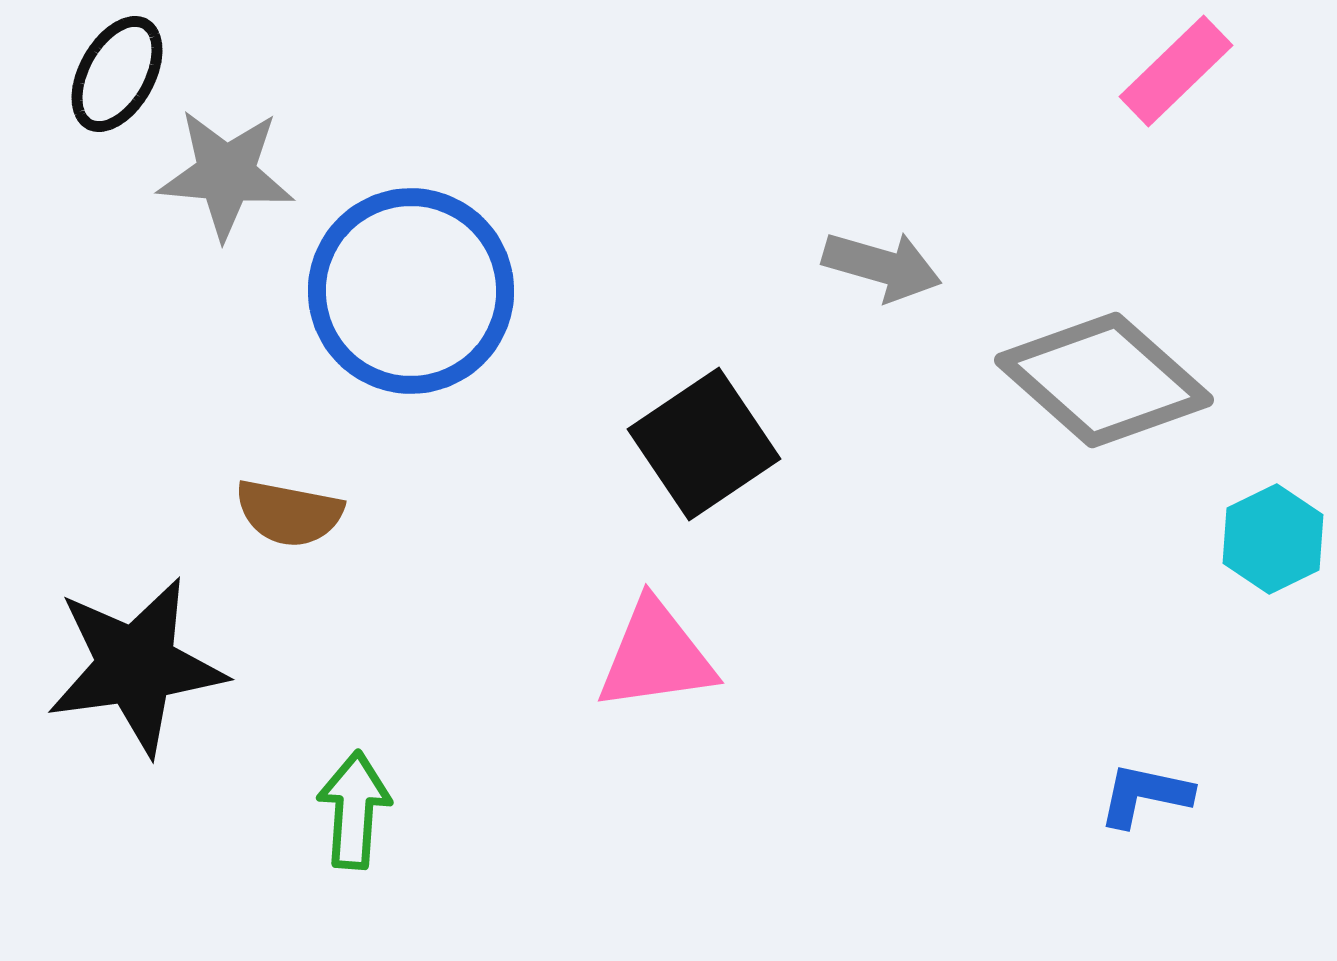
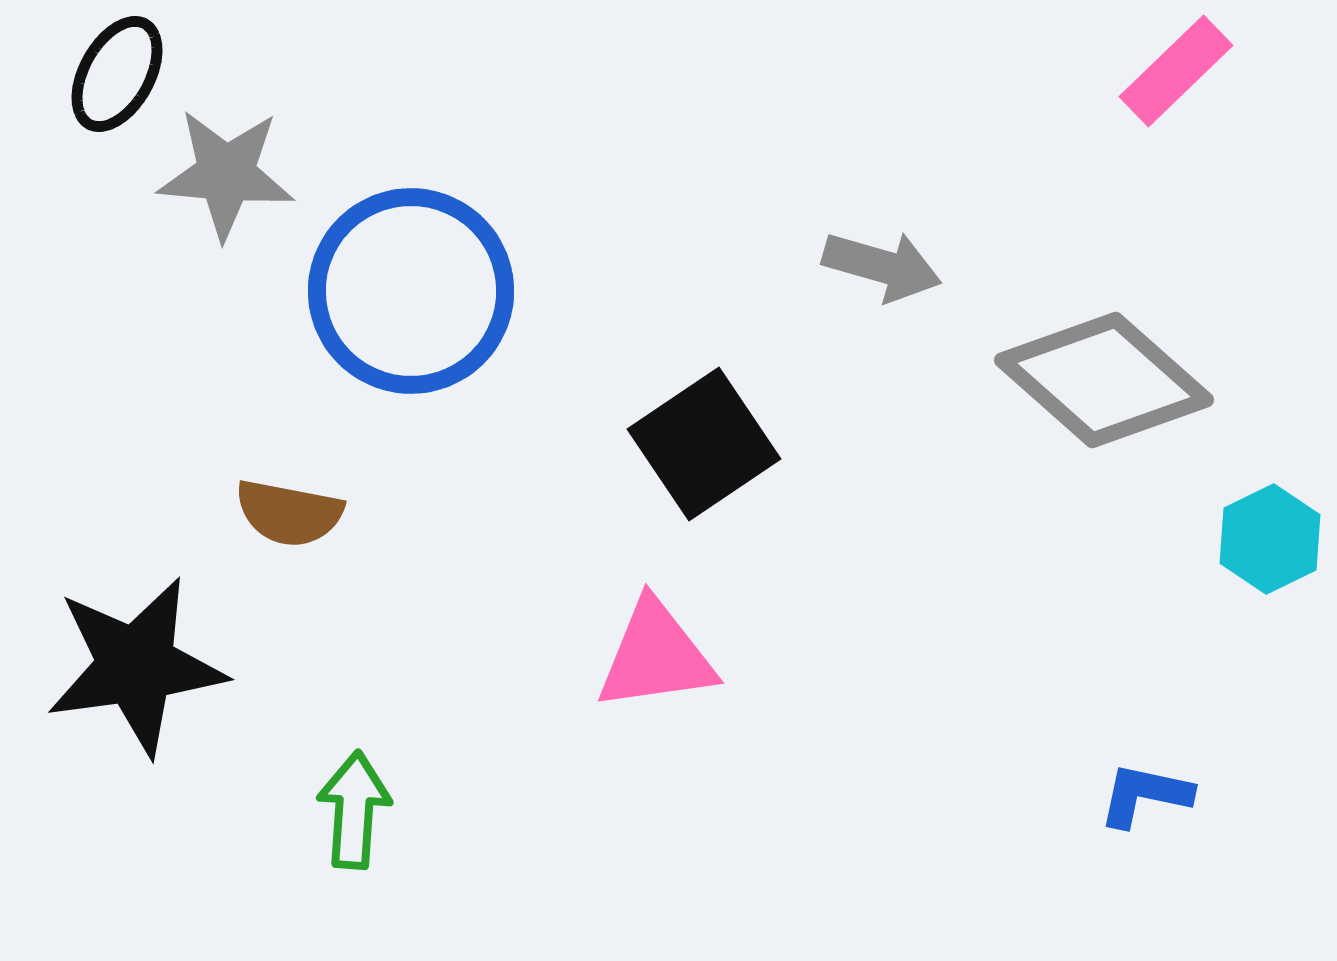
cyan hexagon: moved 3 px left
